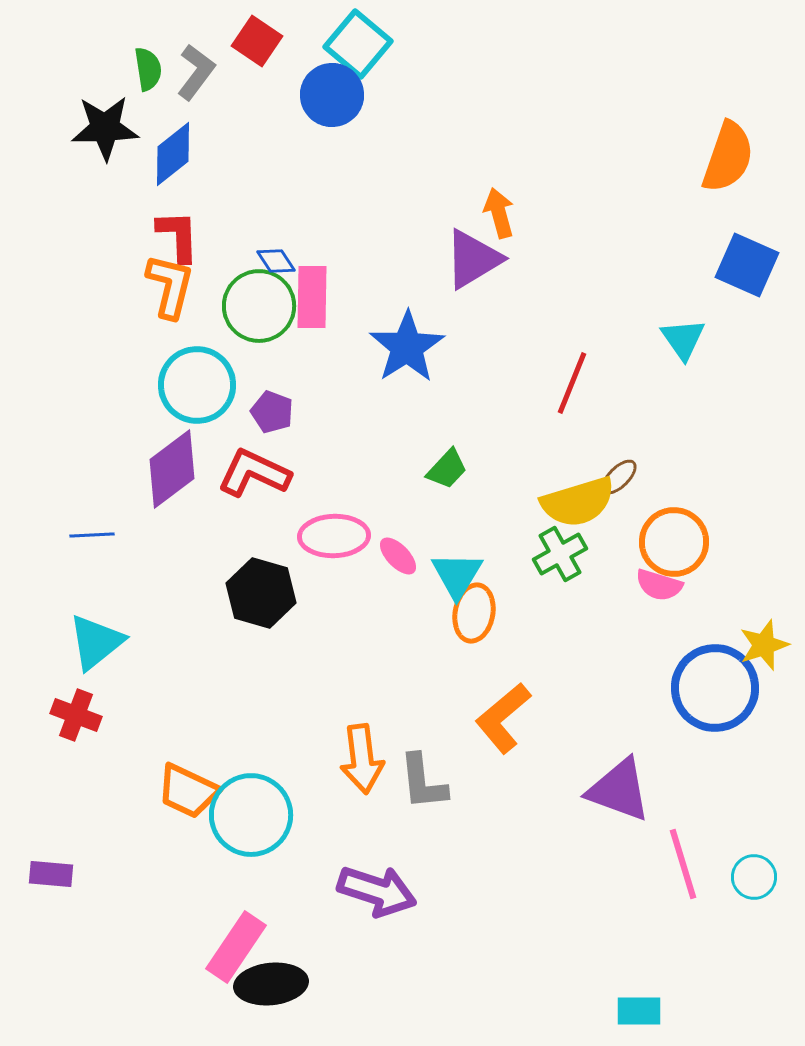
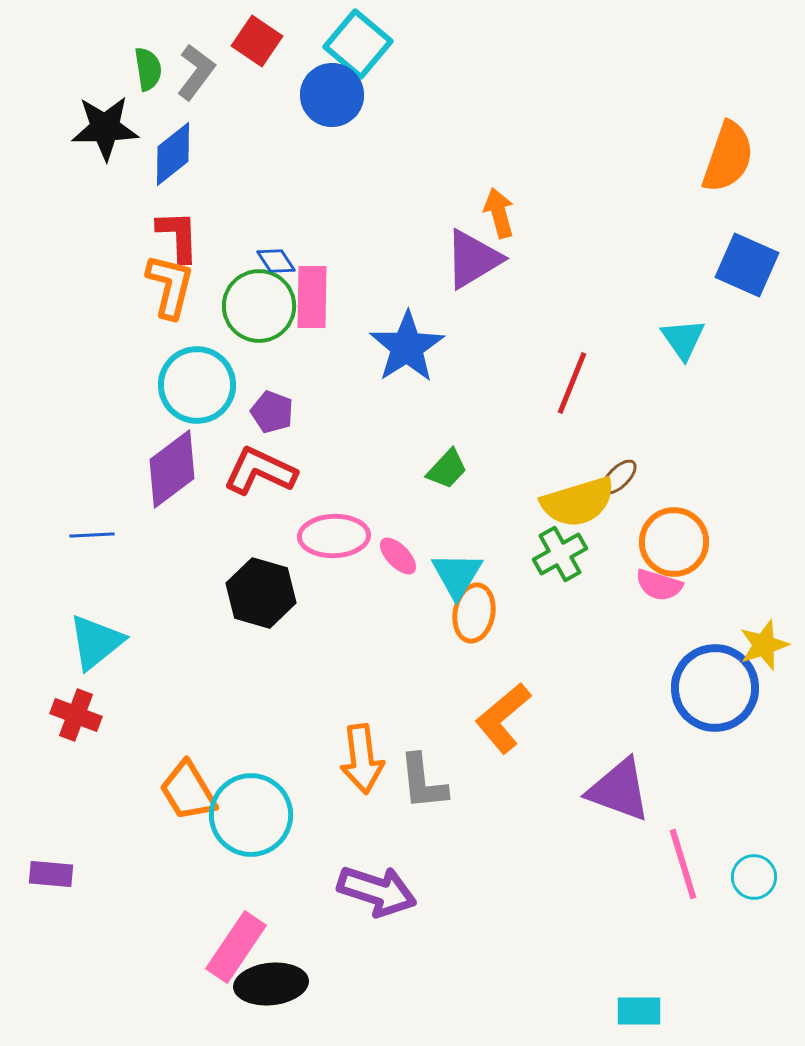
red L-shape at (254, 473): moved 6 px right, 2 px up
orange trapezoid at (188, 791): rotated 34 degrees clockwise
